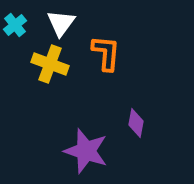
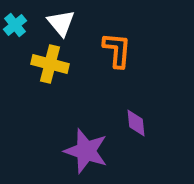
white triangle: rotated 16 degrees counterclockwise
orange L-shape: moved 11 px right, 3 px up
yellow cross: rotated 6 degrees counterclockwise
purple diamond: rotated 16 degrees counterclockwise
